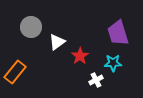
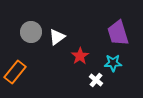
gray circle: moved 5 px down
white triangle: moved 5 px up
white cross: rotated 24 degrees counterclockwise
